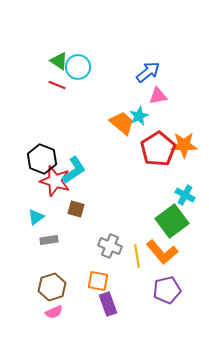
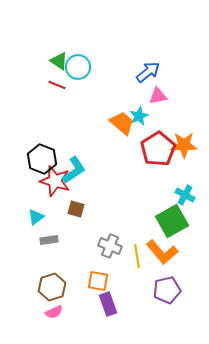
green square: rotated 8 degrees clockwise
